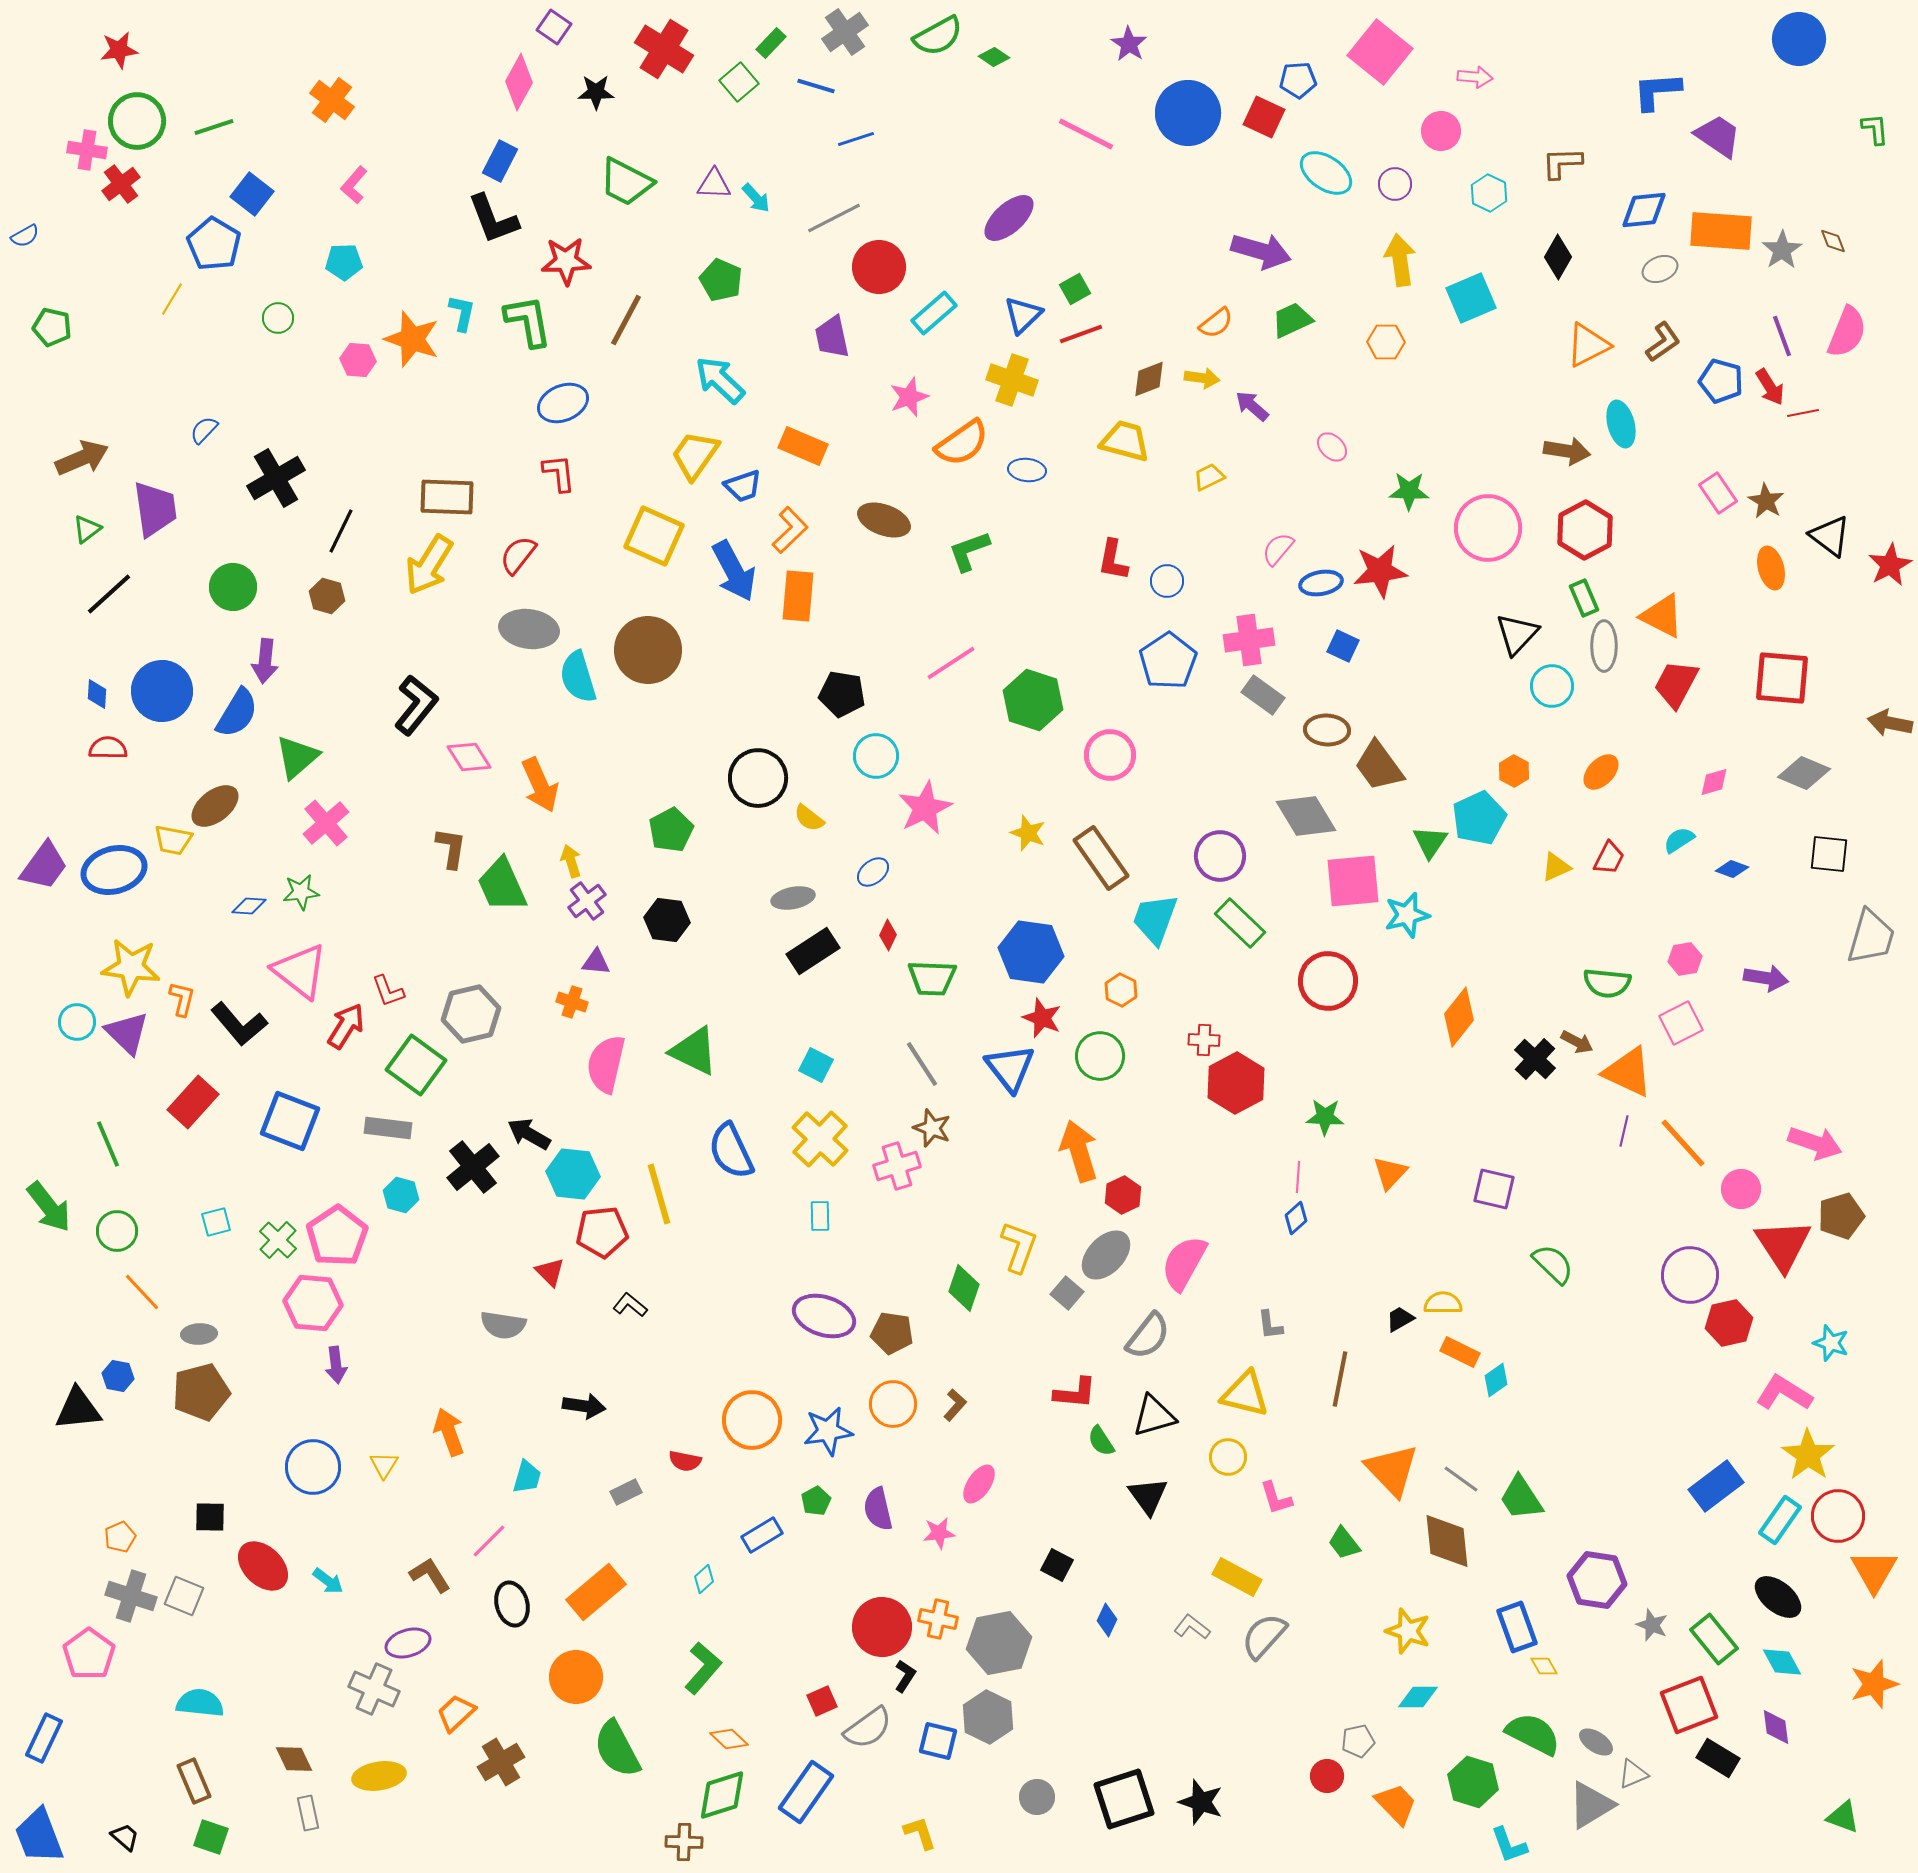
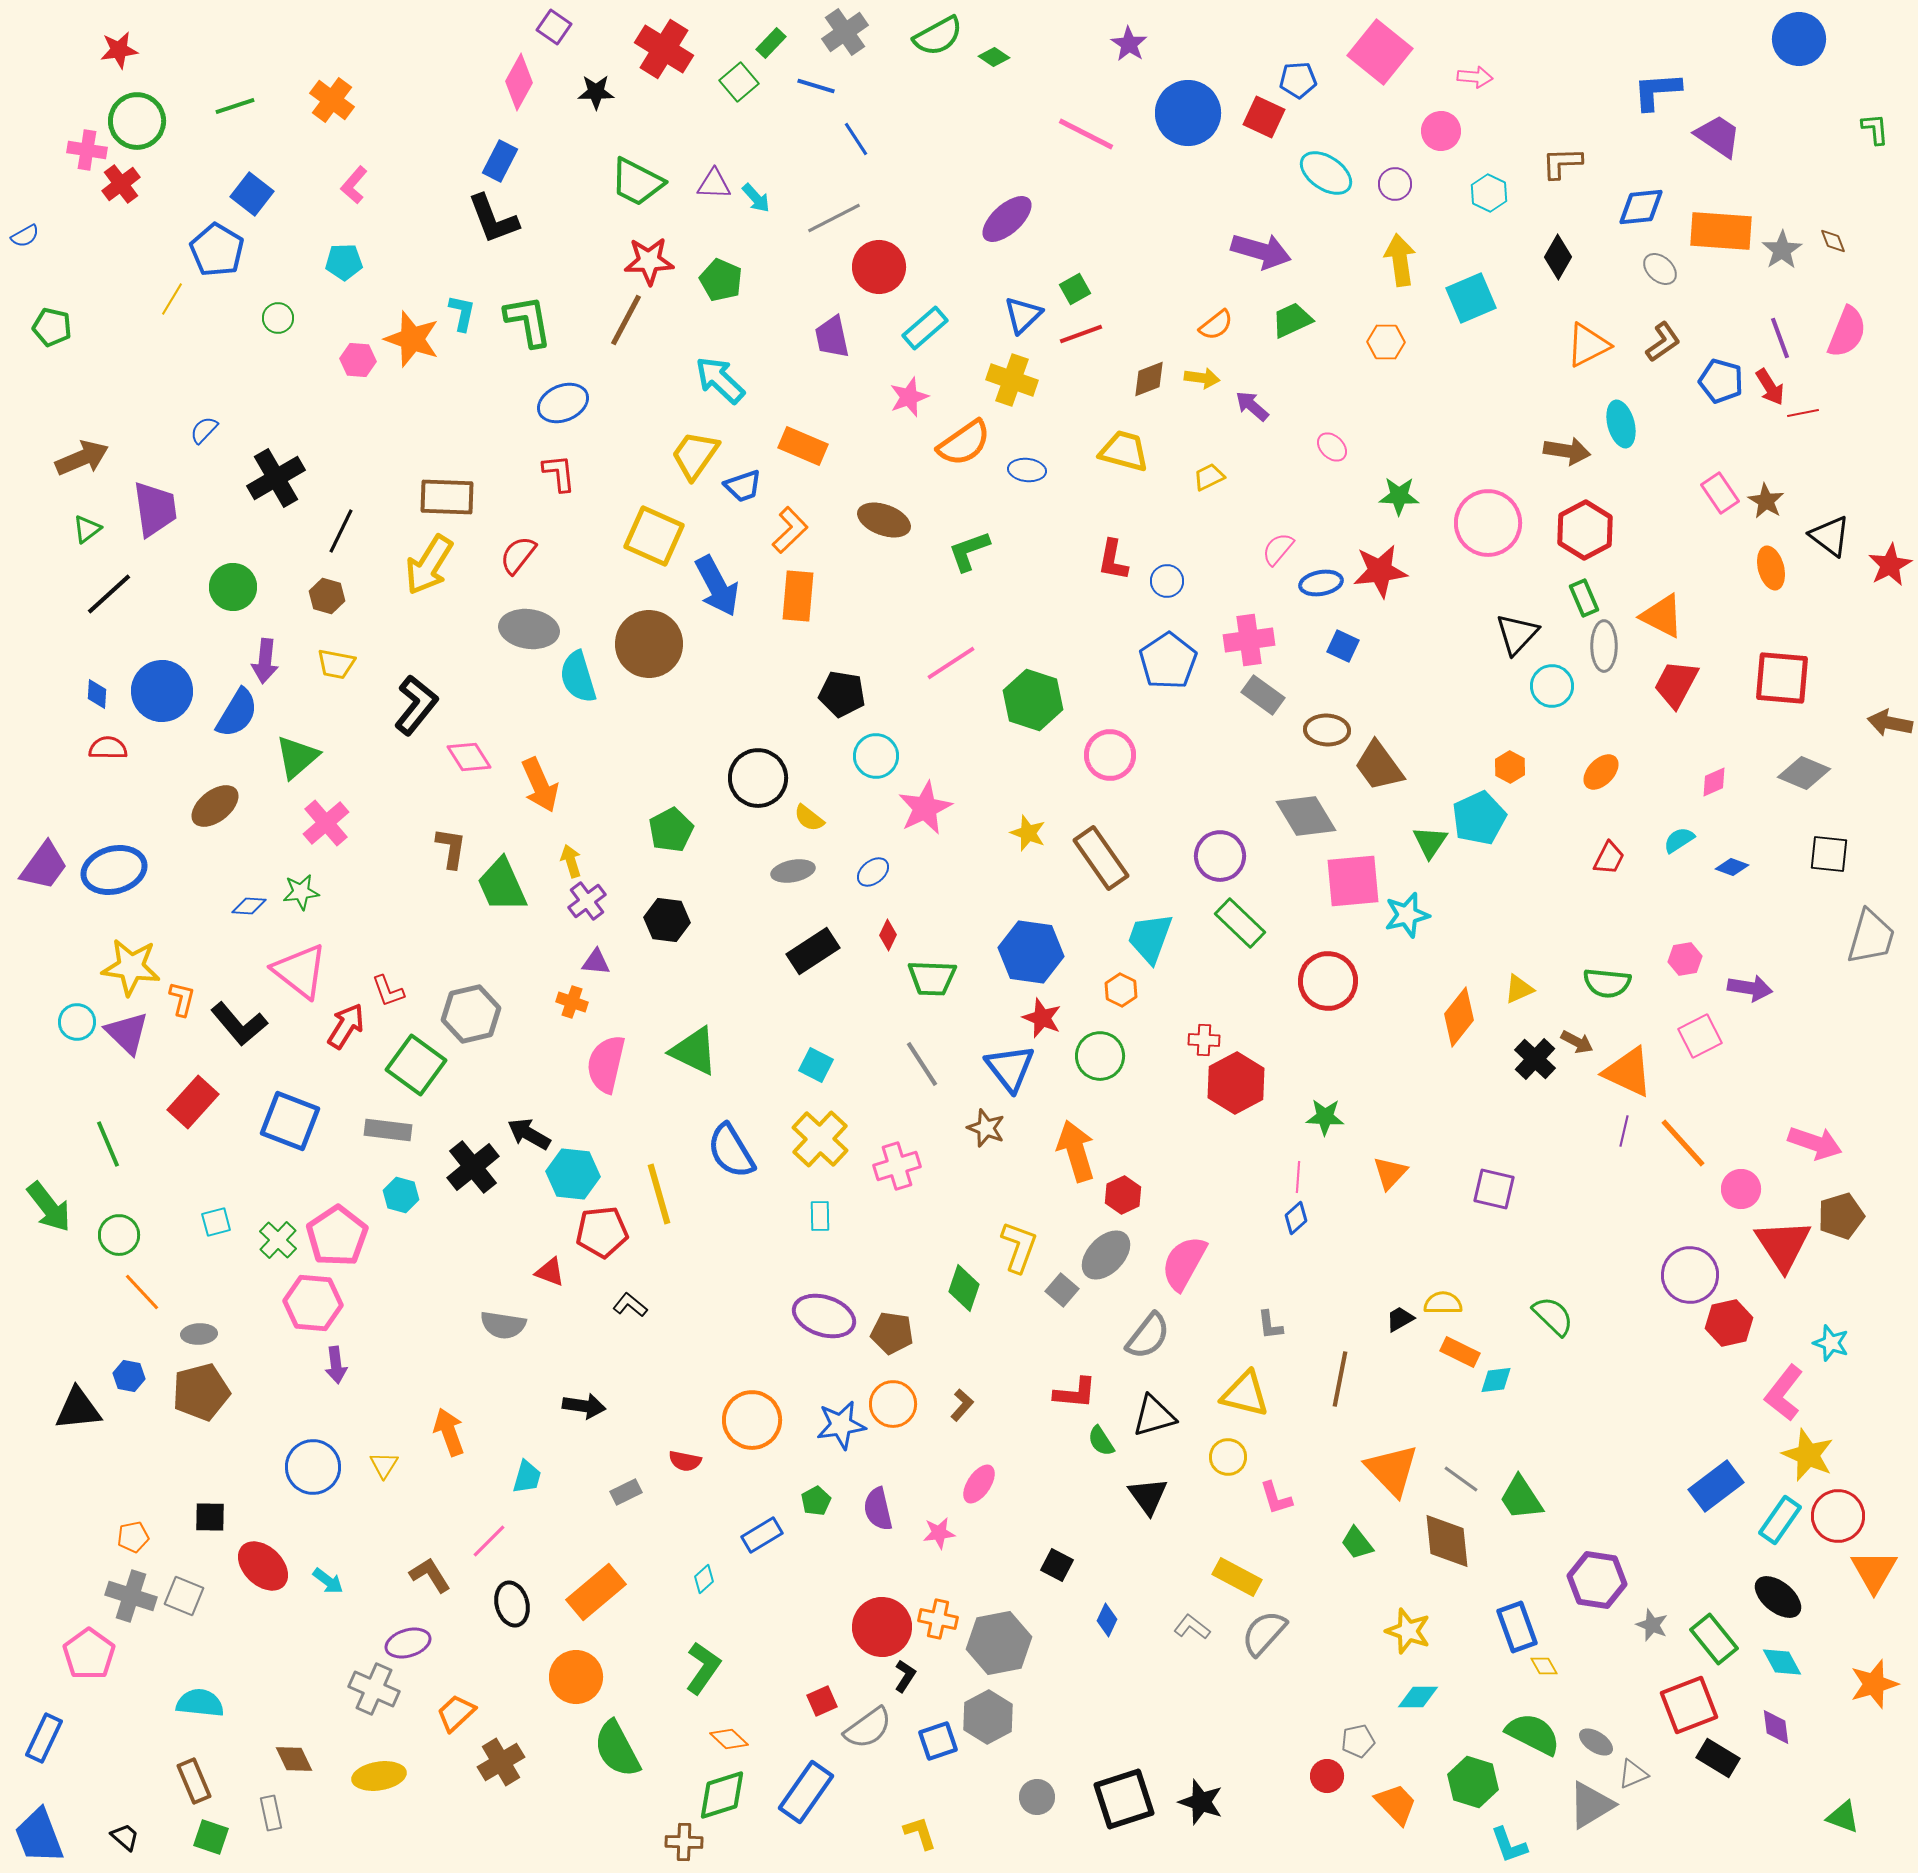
green line at (214, 127): moved 21 px right, 21 px up
blue line at (856, 139): rotated 75 degrees clockwise
green trapezoid at (626, 182): moved 11 px right
blue diamond at (1644, 210): moved 3 px left, 3 px up
purple ellipse at (1009, 218): moved 2 px left, 1 px down
blue pentagon at (214, 244): moved 3 px right, 6 px down
red star at (566, 261): moved 83 px right
gray ellipse at (1660, 269): rotated 64 degrees clockwise
cyan rectangle at (934, 313): moved 9 px left, 15 px down
orange semicircle at (1216, 323): moved 2 px down
purple line at (1782, 336): moved 2 px left, 2 px down
yellow trapezoid at (1125, 441): moved 1 px left, 10 px down
orange semicircle at (962, 443): moved 2 px right
green star at (1409, 491): moved 10 px left, 5 px down
pink rectangle at (1718, 493): moved 2 px right
pink circle at (1488, 528): moved 5 px up
blue arrow at (734, 571): moved 17 px left, 15 px down
brown circle at (648, 650): moved 1 px right, 6 px up
orange hexagon at (1514, 771): moved 4 px left, 4 px up
pink diamond at (1714, 782): rotated 8 degrees counterclockwise
yellow trapezoid at (173, 840): moved 163 px right, 176 px up
yellow triangle at (1556, 867): moved 37 px left, 122 px down
blue diamond at (1732, 869): moved 2 px up
gray ellipse at (793, 898): moved 27 px up
cyan trapezoid at (1155, 919): moved 5 px left, 19 px down
purple arrow at (1766, 978): moved 16 px left, 10 px down
pink square at (1681, 1023): moved 19 px right, 13 px down
gray rectangle at (388, 1128): moved 2 px down
brown star at (932, 1128): moved 54 px right
blue semicircle at (731, 1151): rotated 6 degrees counterclockwise
orange arrow at (1079, 1151): moved 3 px left
green circle at (117, 1231): moved 2 px right, 4 px down
green semicircle at (1553, 1264): moved 52 px down
red triangle at (550, 1272): rotated 24 degrees counterclockwise
gray square at (1067, 1293): moved 5 px left, 3 px up
blue hexagon at (118, 1376): moved 11 px right
cyan diamond at (1496, 1380): rotated 28 degrees clockwise
pink L-shape at (1784, 1393): rotated 84 degrees counterclockwise
brown L-shape at (955, 1405): moved 7 px right
blue star at (828, 1431): moved 13 px right, 6 px up
yellow star at (1808, 1455): rotated 12 degrees counterclockwise
orange pentagon at (120, 1537): moved 13 px right; rotated 12 degrees clockwise
green trapezoid at (1344, 1543): moved 13 px right
gray semicircle at (1264, 1636): moved 3 px up
green L-shape at (703, 1668): rotated 6 degrees counterclockwise
gray hexagon at (988, 1717): rotated 6 degrees clockwise
blue square at (938, 1741): rotated 33 degrees counterclockwise
gray rectangle at (308, 1813): moved 37 px left
